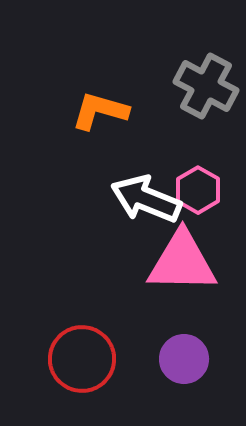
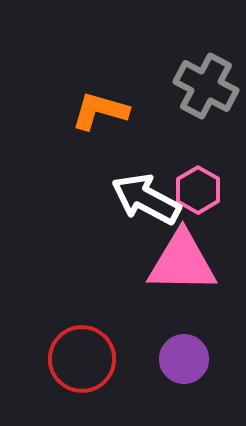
white arrow: rotated 6 degrees clockwise
